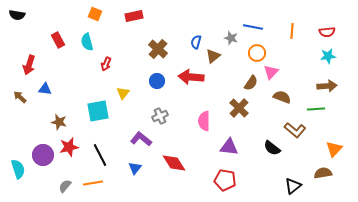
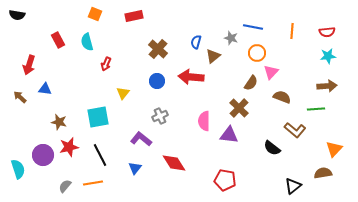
cyan square at (98, 111): moved 6 px down
purple triangle at (229, 147): moved 12 px up
